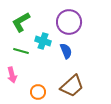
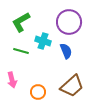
pink arrow: moved 5 px down
